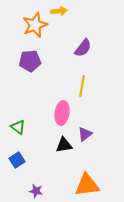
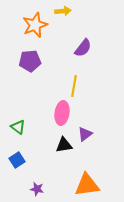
yellow arrow: moved 4 px right
yellow line: moved 8 px left
purple star: moved 1 px right, 2 px up
